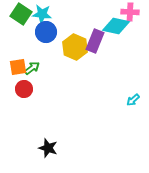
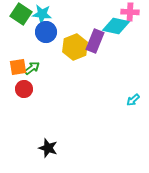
yellow hexagon: rotated 15 degrees clockwise
